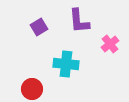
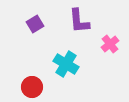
purple square: moved 4 px left, 3 px up
cyan cross: rotated 25 degrees clockwise
red circle: moved 2 px up
